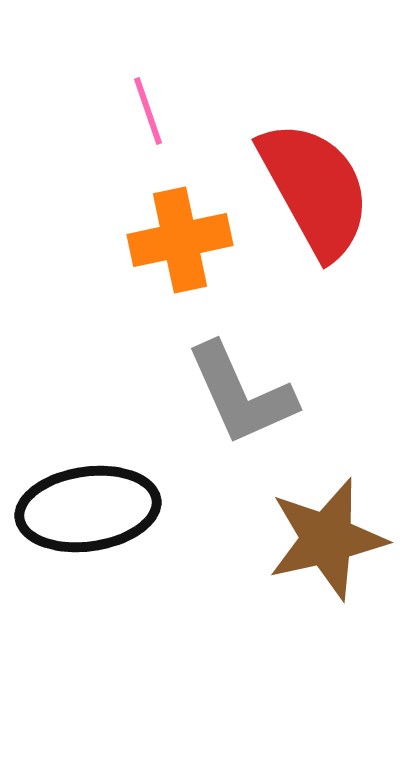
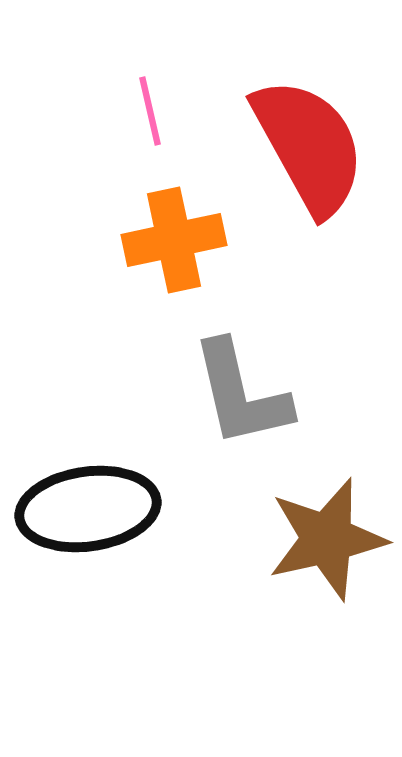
pink line: moved 2 px right; rotated 6 degrees clockwise
red semicircle: moved 6 px left, 43 px up
orange cross: moved 6 px left
gray L-shape: rotated 11 degrees clockwise
